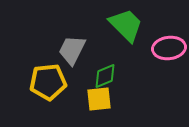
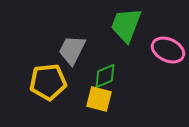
green trapezoid: rotated 114 degrees counterclockwise
pink ellipse: moved 1 px left, 2 px down; rotated 32 degrees clockwise
yellow square: rotated 20 degrees clockwise
